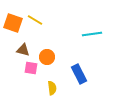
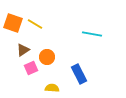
yellow line: moved 4 px down
cyan line: rotated 18 degrees clockwise
brown triangle: rotated 48 degrees counterclockwise
pink square: rotated 32 degrees counterclockwise
yellow semicircle: rotated 80 degrees counterclockwise
